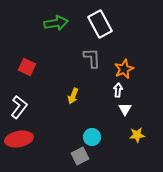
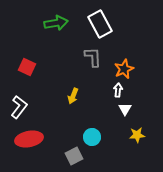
gray L-shape: moved 1 px right, 1 px up
red ellipse: moved 10 px right
gray square: moved 6 px left
